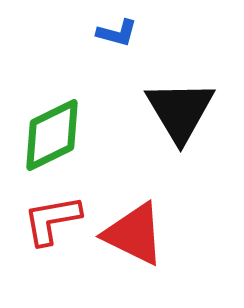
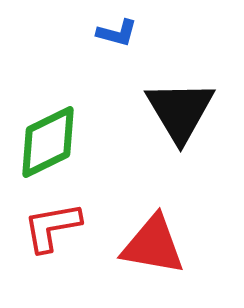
green diamond: moved 4 px left, 7 px down
red L-shape: moved 7 px down
red triangle: moved 19 px right, 11 px down; rotated 16 degrees counterclockwise
